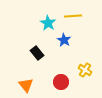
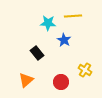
cyan star: rotated 28 degrees counterclockwise
orange triangle: moved 5 px up; rotated 28 degrees clockwise
